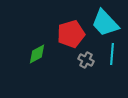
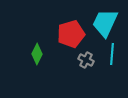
cyan trapezoid: rotated 68 degrees clockwise
green diamond: rotated 35 degrees counterclockwise
